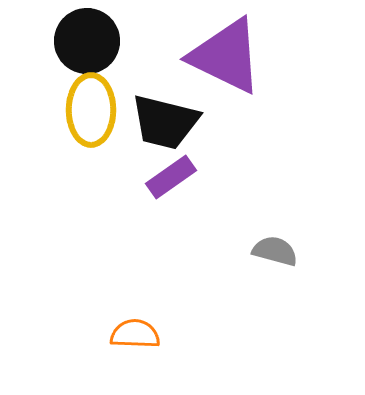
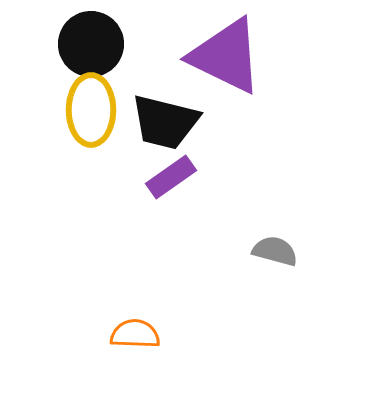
black circle: moved 4 px right, 3 px down
